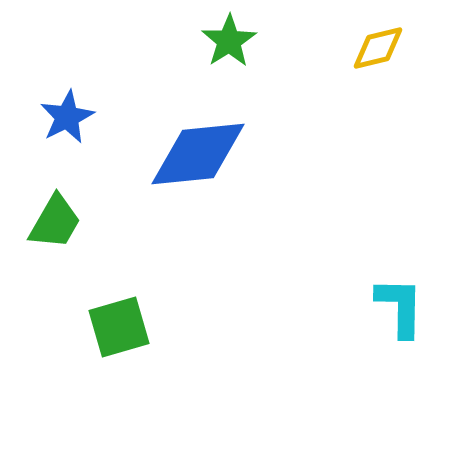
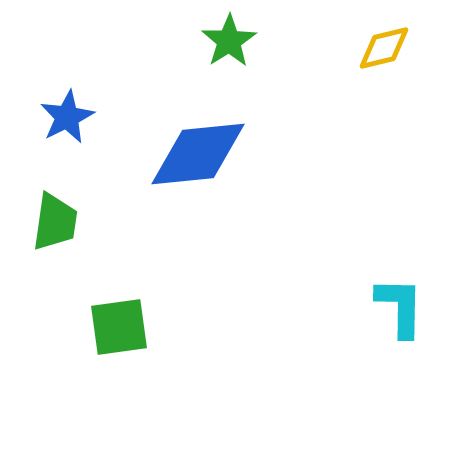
yellow diamond: moved 6 px right
green trapezoid: rotated 22 degrees counterclockwise
green square: rotated 8 degrees clockwise
